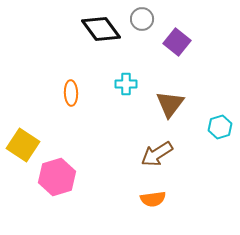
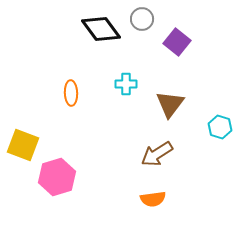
cyan hexagon: rotated 25 degrees counterclockwise
yellow square: rotated 12 degrees counterclockwise
